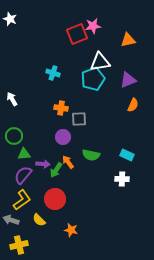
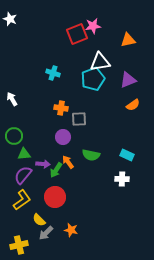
orange semicircle: rotated 32 degrees clockwise
red circle: moved 2 px up
gray arrow: moved 35 px right, 13 px down; rotated 63 degrees counterclockwise
